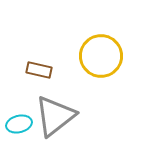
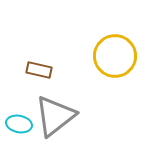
yellow circle: moved 14 px right
cyan ellipse: rotated 25 degrees clockwise
